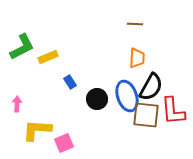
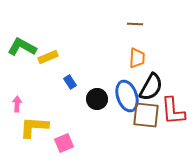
green L-shape: rotated 124 degrees counterclockwise
yellow L-shape: moved 3 px left, 3 px up
